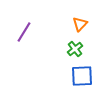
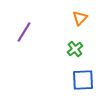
orange triangle: moved 6 px up
blue square: moved 1 px right, 4 px down
